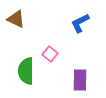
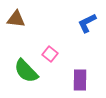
brown triangle: rotated 18 degrees counterclockwise
blue L-shape: moved 7 px right
green semicircle: rotated 44 degrees counterclockwise
